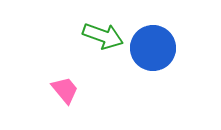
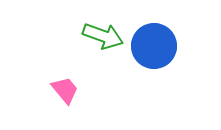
blue circle: moved 1 px right, 2 px up
